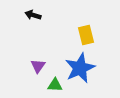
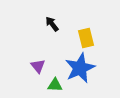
black arrow: moved 19 px right, 9 px down; rotated 35 degrees clockwise
yellow rectangle: moved 3 px down
purple triangle: rotated 14 degrees counterclockwise
